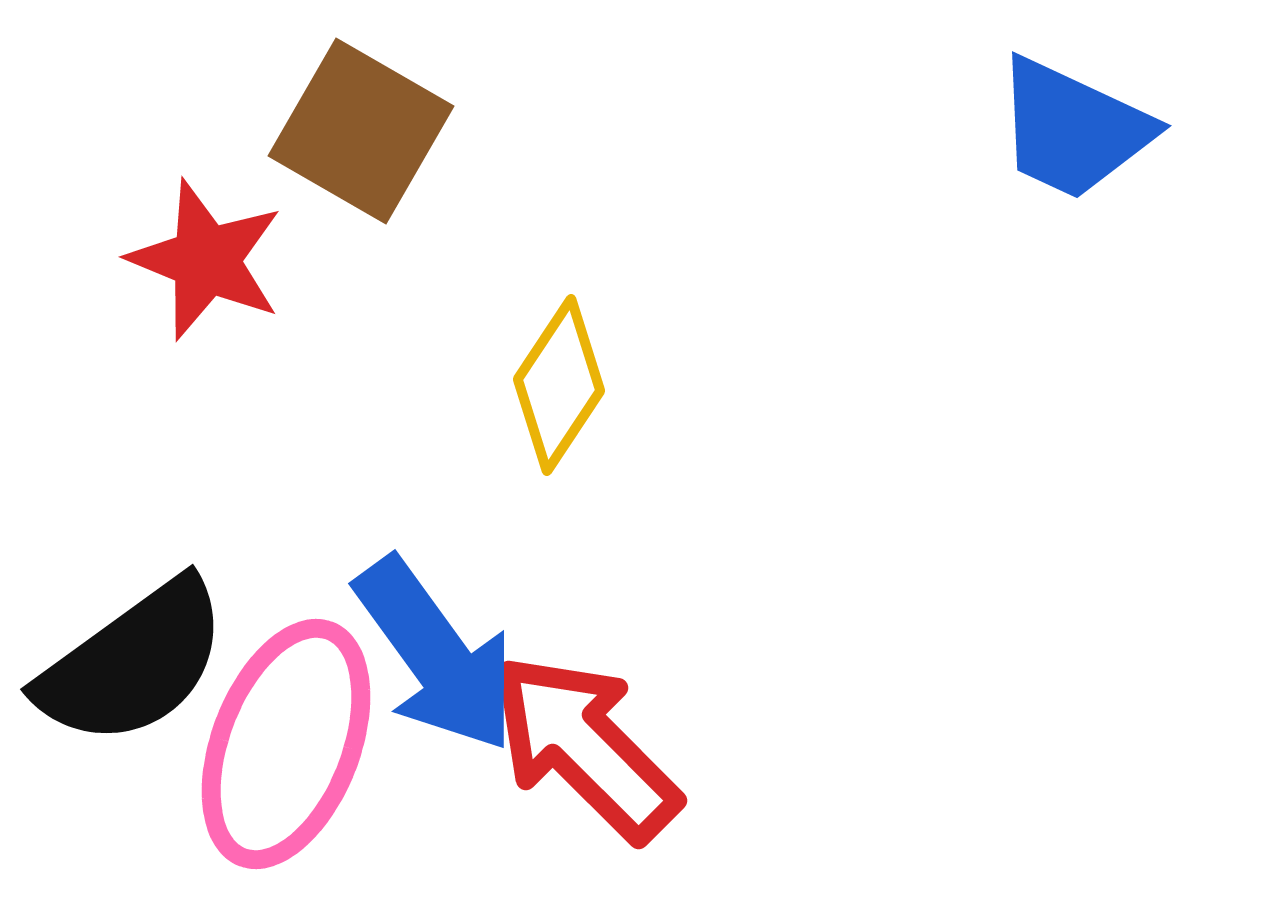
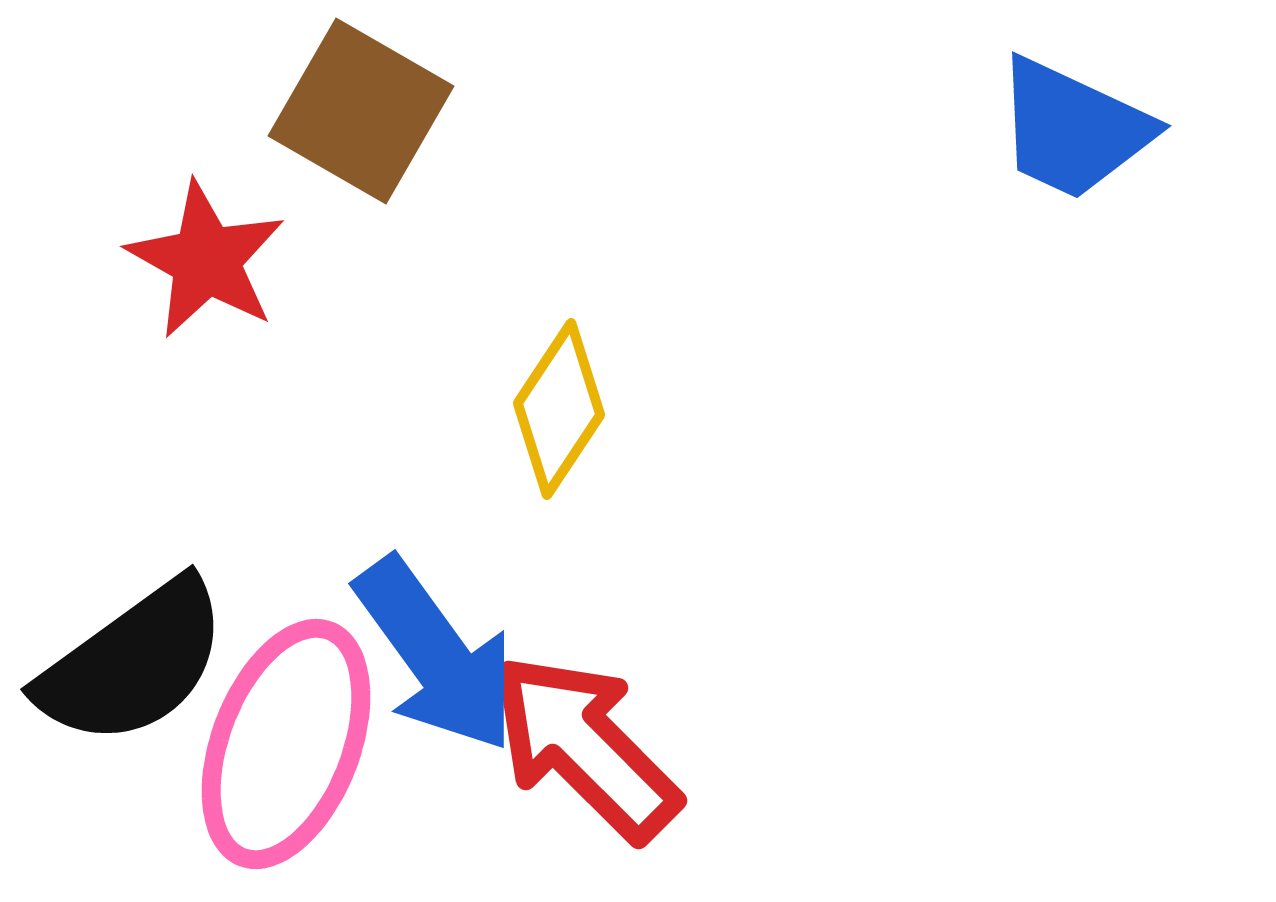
brown square: moved 20 px up
red star: rotated 7 degrees clockwise
yellow diamond: moved 24 px down
